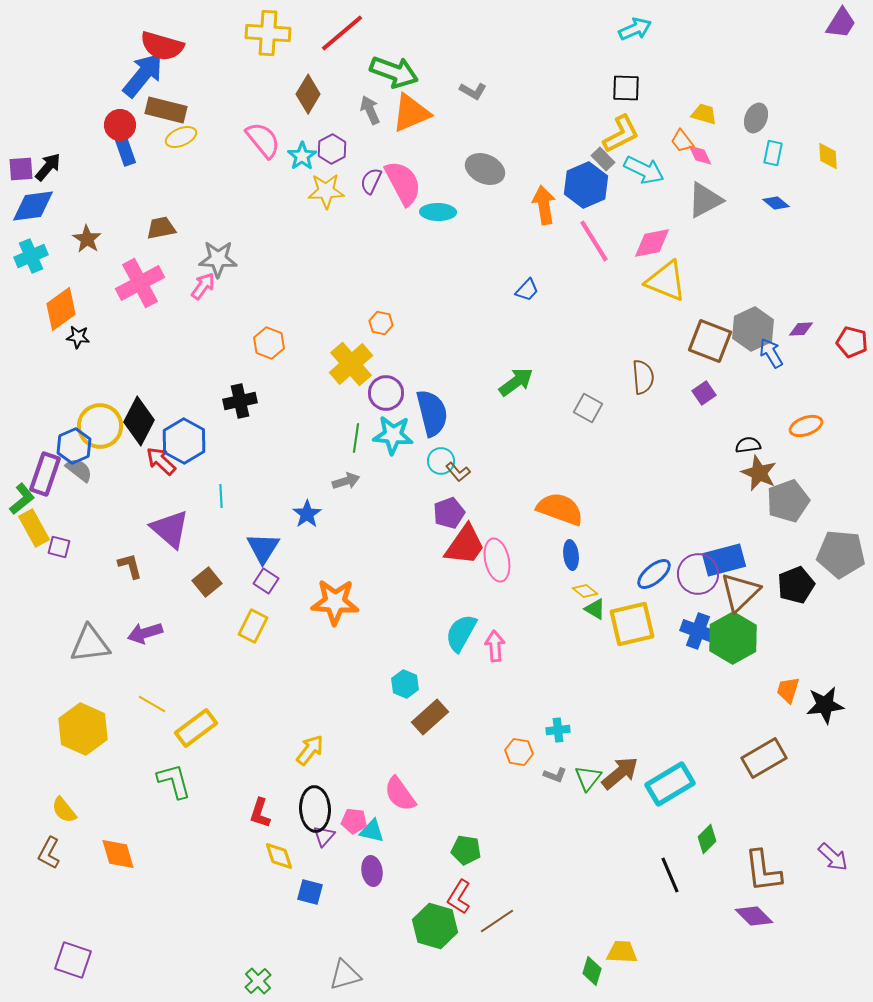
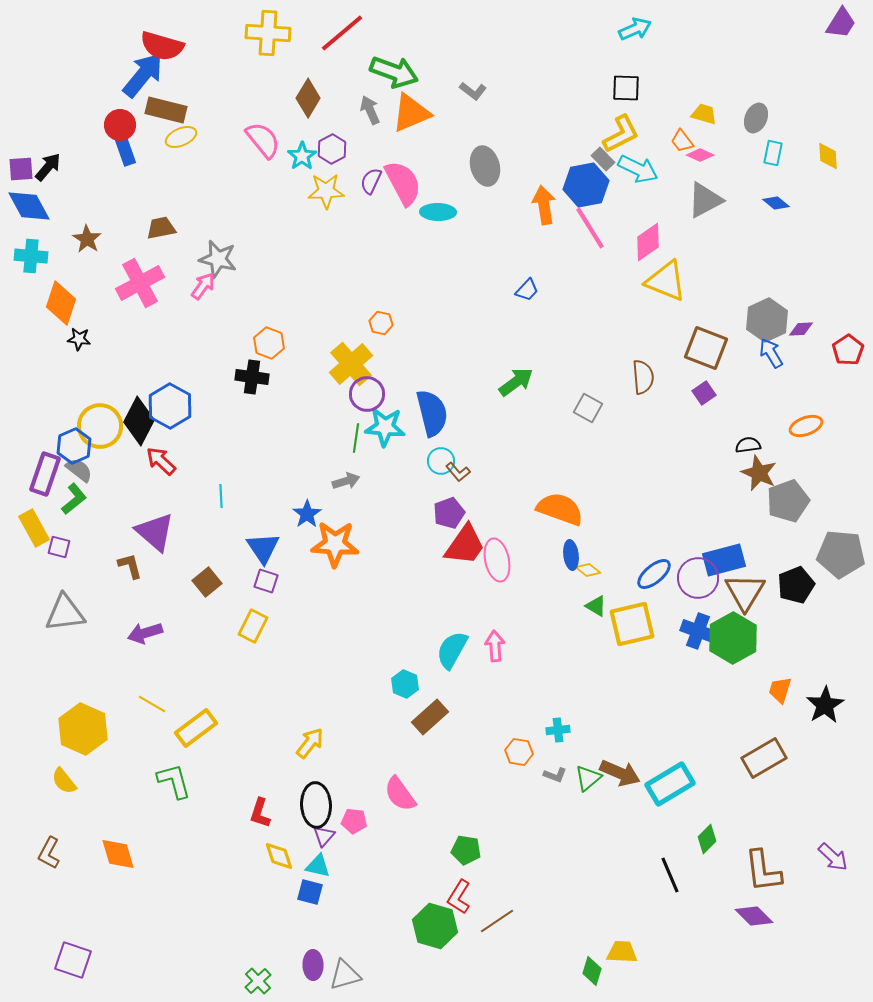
gray L-shape at (473, 91): rotated 8 degrees clockwise
brown diamond at (308, 94): moved 4 px down
pink diamond at (700, 155): rotated 40 degrees counterclockwise
gray ellipse at (485, 169): moved 3 px up; rotated 51 degrees clockwise
cyan arrow at (644, 170): moved 6 px left, 1 px up
blue hexagon at (586, 185): rotated 12 degrees clockwise
blue diamond at (33, 206): moved 4 px left; rotated 69 degrees clockwise
pink line at (594, 241): moved 4 px left, 13 px up
pink diamond at (652, 243): moved 4 px left, 1 px up; rotated 24 degrees counterclockwise
cyan cross at (31, 256): rotated 28 degrees clockwise
gray star at (218, 259): rotated 12 degrees clockwise
orange diamond at (61, 309): moved 6 px up; rotated 36 degrees counterclockwise
gray hexagon at (753, 329): moved 14 px right, 9 px up
black star at (78, 337): moved 1 px right, 2 px down
brown square at (710, 341): moved 4 px left, 7 px down
red pentagon at (852, 342): moved 4 px left, 8 px down; rotated 24 degrees clockwise
purple circle at (386, 393): moved 19 px left, 1 px down
black cross at (240, 401): moved 12 px right, 24 px up; rotated 20 degrees clockwise
cyan star at (393, 435): moved 8 px left, 8 px up
blue hexagon at (184, 441): moved 14 px left, 35 px up
green L-shape at (22, 499): moved 52 px right
purple triangle at (170, 529): moved 15 px left, 3 px down
blue triangle at (263, 548): rotated 6 degrees counterclockwise
purple circle at (698, 574): moved 4 px down
purple square at (266, 581): rotated 15 degrees counterclockwise
yellow diamond at (585, 591): moved 3 px right, 21 px up
brown triangle at (740, 592): moved 5 px right; rotated 15 degrees counterclockwise
orange star at (335, 602): moved 58 px up
green triangle at (595, 609): moved 1 px right, 3 px up
cyan semicircle at (461, 633): moved 9 px left, 17 px down
gray triangle at (90, 644): moved 25 px left, 31 px up
orange trapezoid at (788, 690): moved 8 px left
black star at (825, 705): rotated 24 degrees counterclockwise
yellow arrow at (310, 750): moved 7 px up
brown arrow at (620, 773): rotated 63 degrees clockwise
green triangle at (588, 778): rotated 12 degrees clockwise
black ellipse at (315, 809): moved 1 px right, 4 px up
yellow semicircle at (64, 810): moved 29 px up
cyan triangle at (372, 831): moved 54 px left, 35 px down
purple ellipse at (372, 871): moved 59 px left, 94 px down; rotated 8 degrees clockwise
